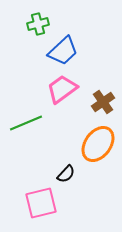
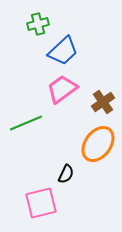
black semicircle: rotated 18 degrees counterclockwise
